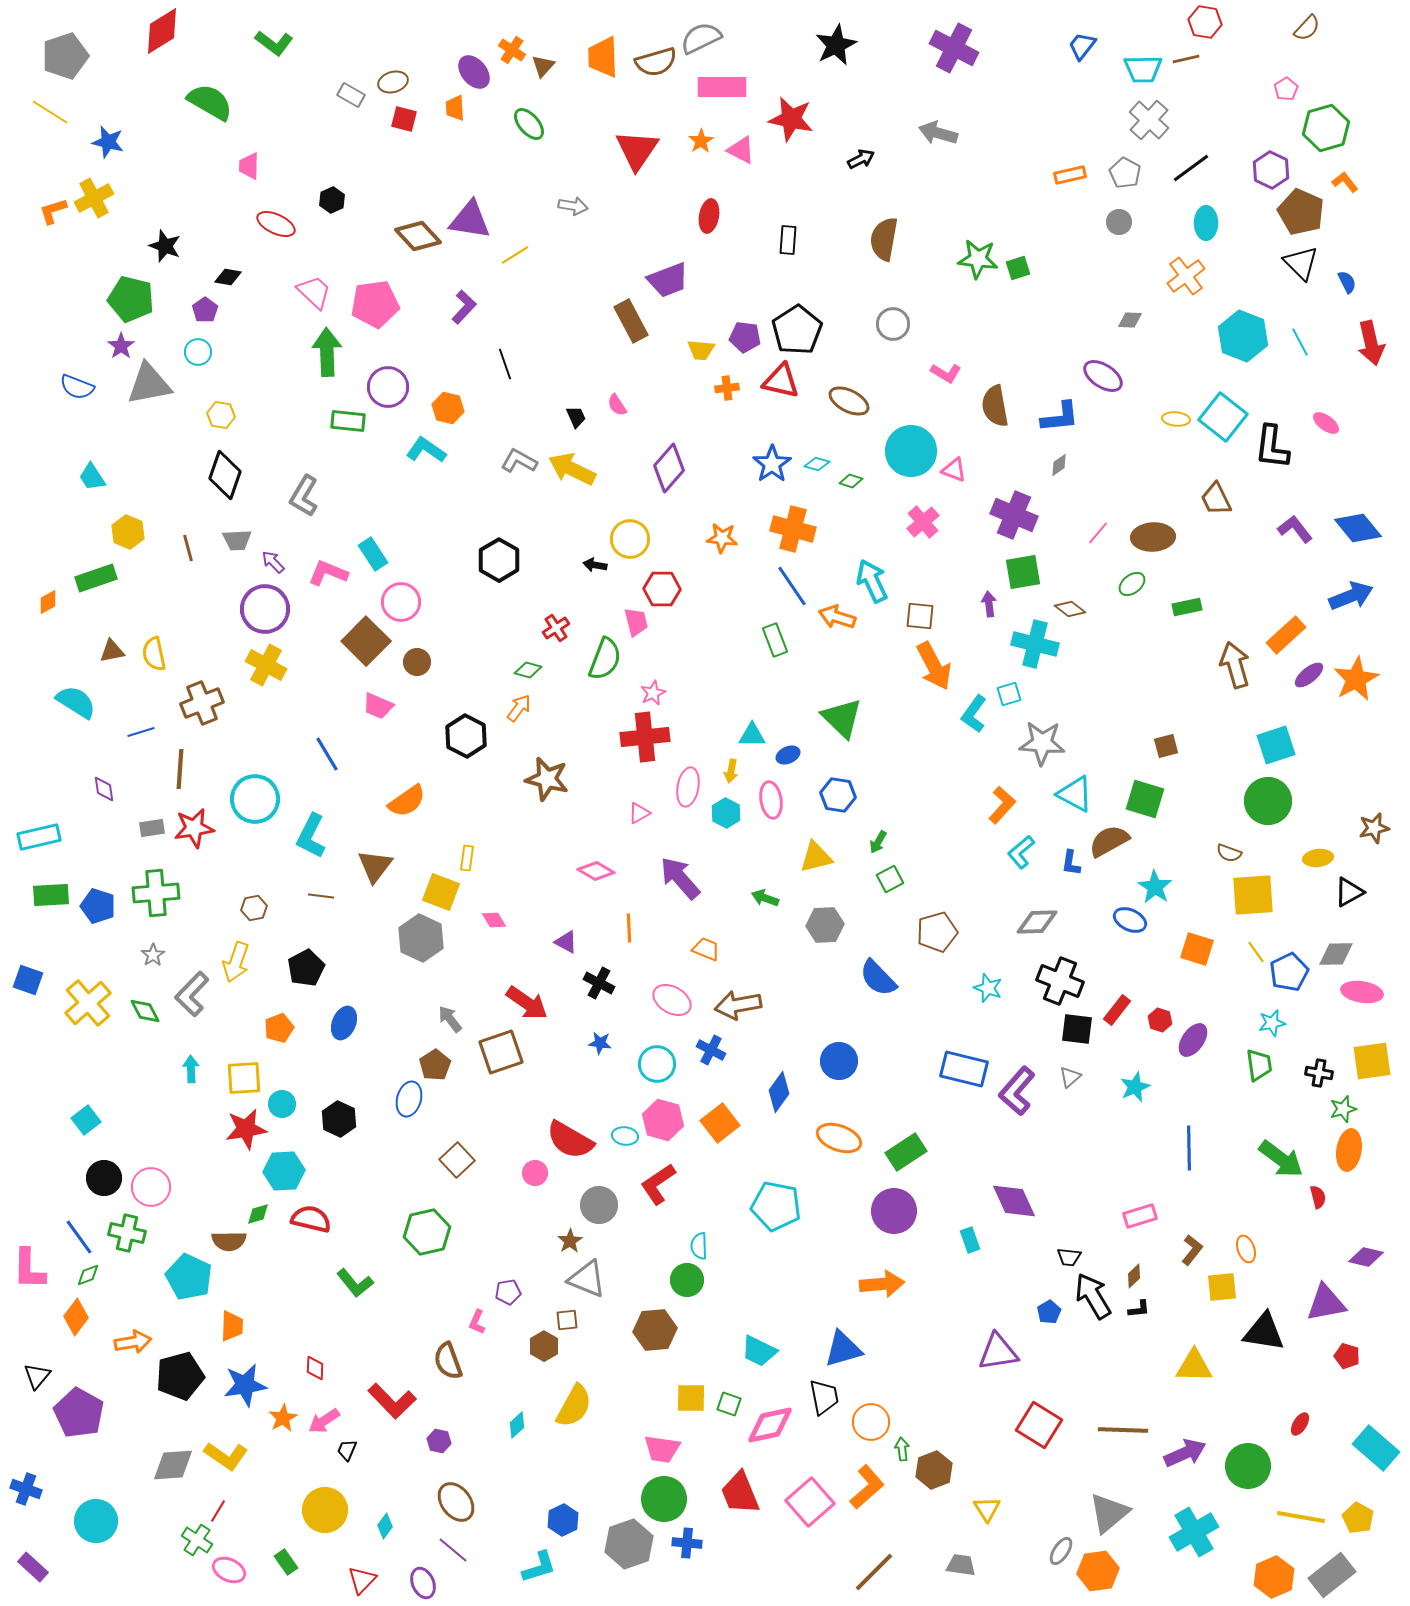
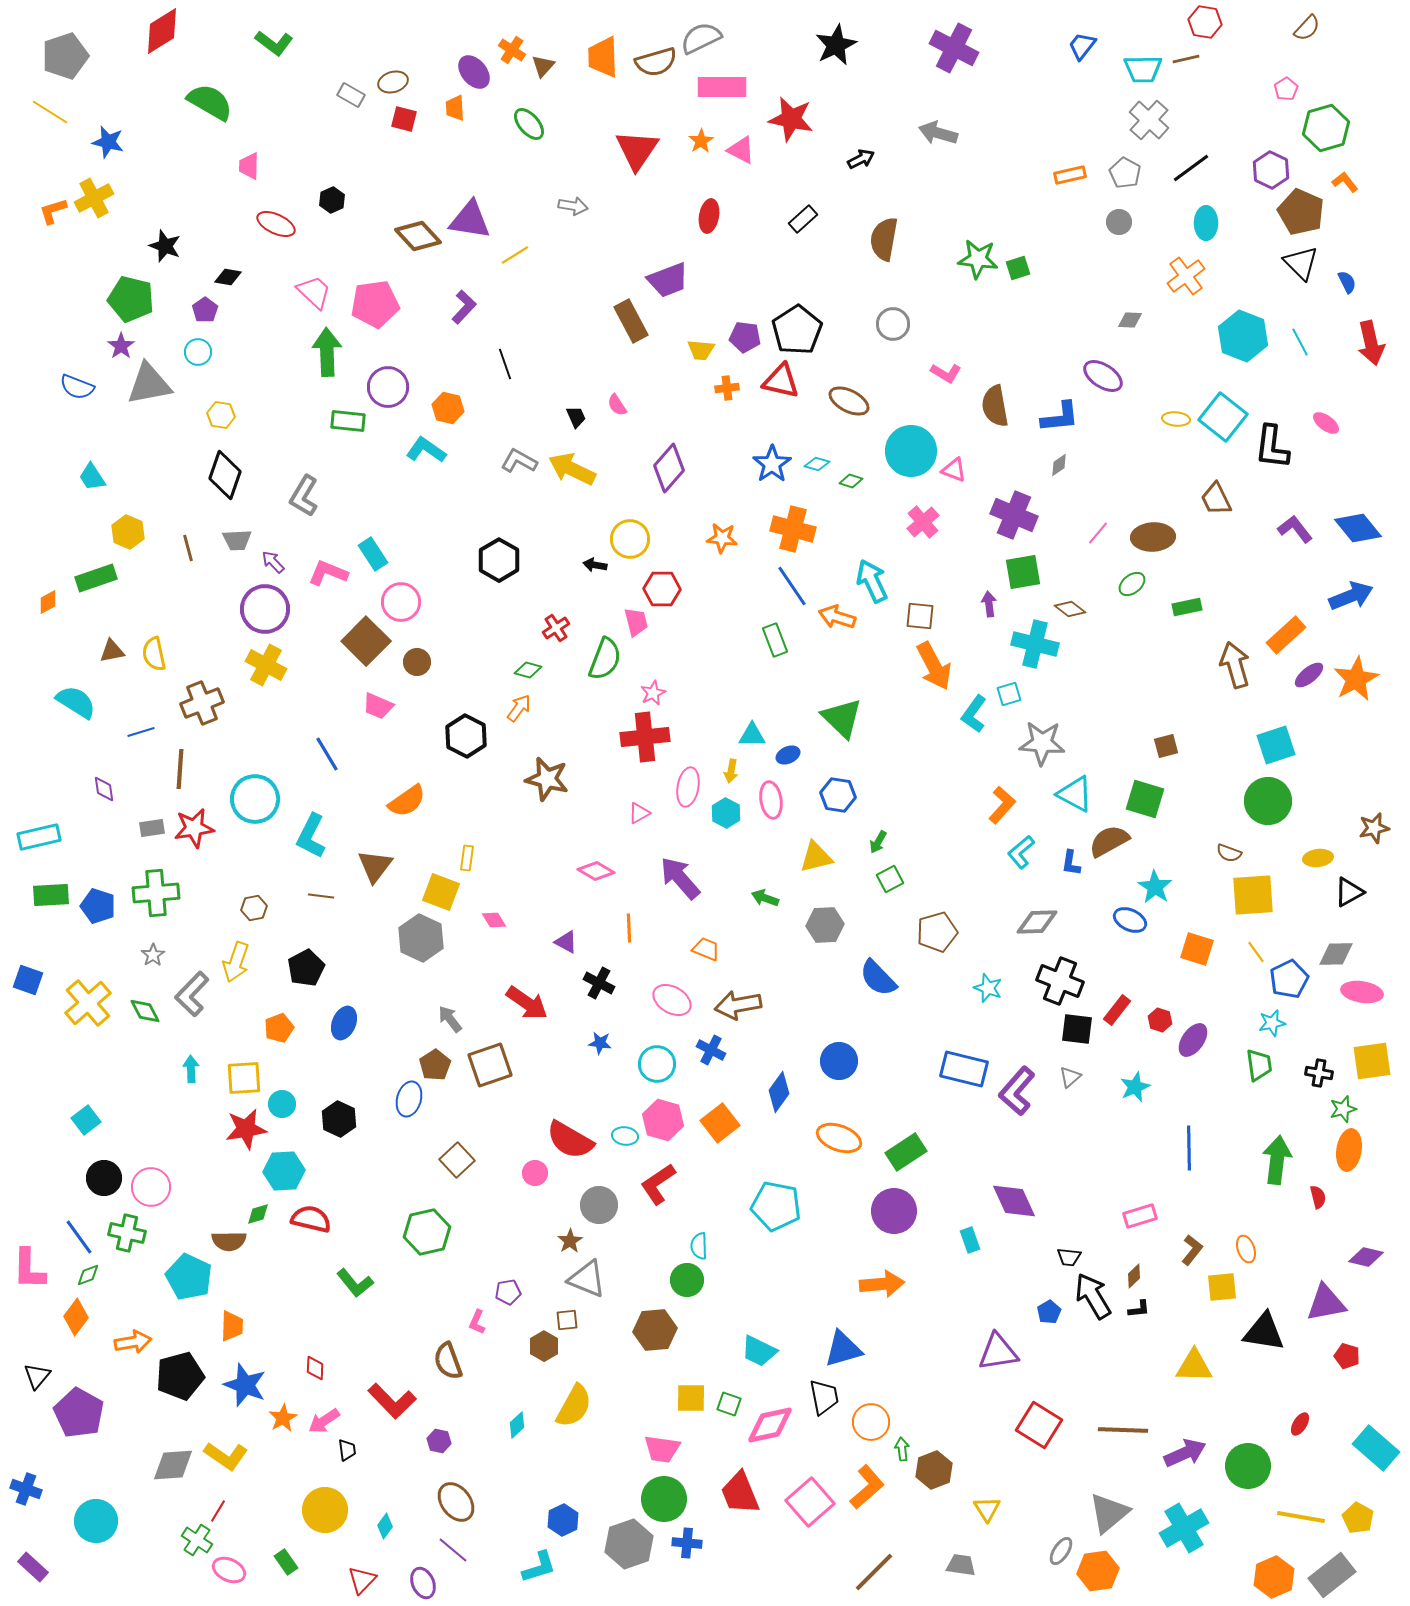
black rectangle at (788, 240): moved 15 px right, 21 px up; rotated 44 degrees clockwise
blue pentagon at (1289, 972): moved 7 px down
brown square at (501, 1052): moved 11 px left, 13 px down
green arrow at (1281, 1159): moved 4 px left, 1 px down; rotated 120 degrees counterclockwise
blue star at (245, 1385): rotated 30 degrees clockwise
black trapezoid at (347, 1450): rotated 150 degrees clockwise
cyan cross at (1194, 1532): moved 10 px left, 4 px up
